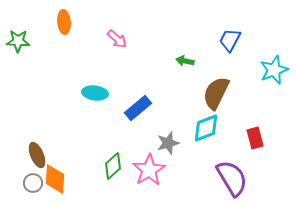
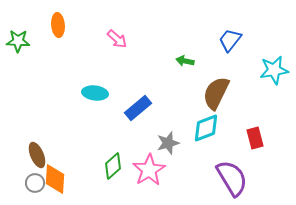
orange ellipse: moved 6 px left, 3 px down
blue trapezoid: rotated 10 degrees clockwise
cyan star: rotated 12 degrees clockwise
gray circle: moved 2 px right
